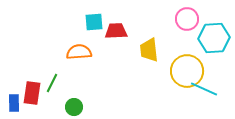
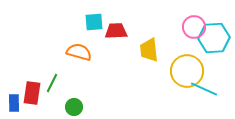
pink circle: moved 7 px right, 8 px down
orange semicircle: rotated 20 degrees clockwise
